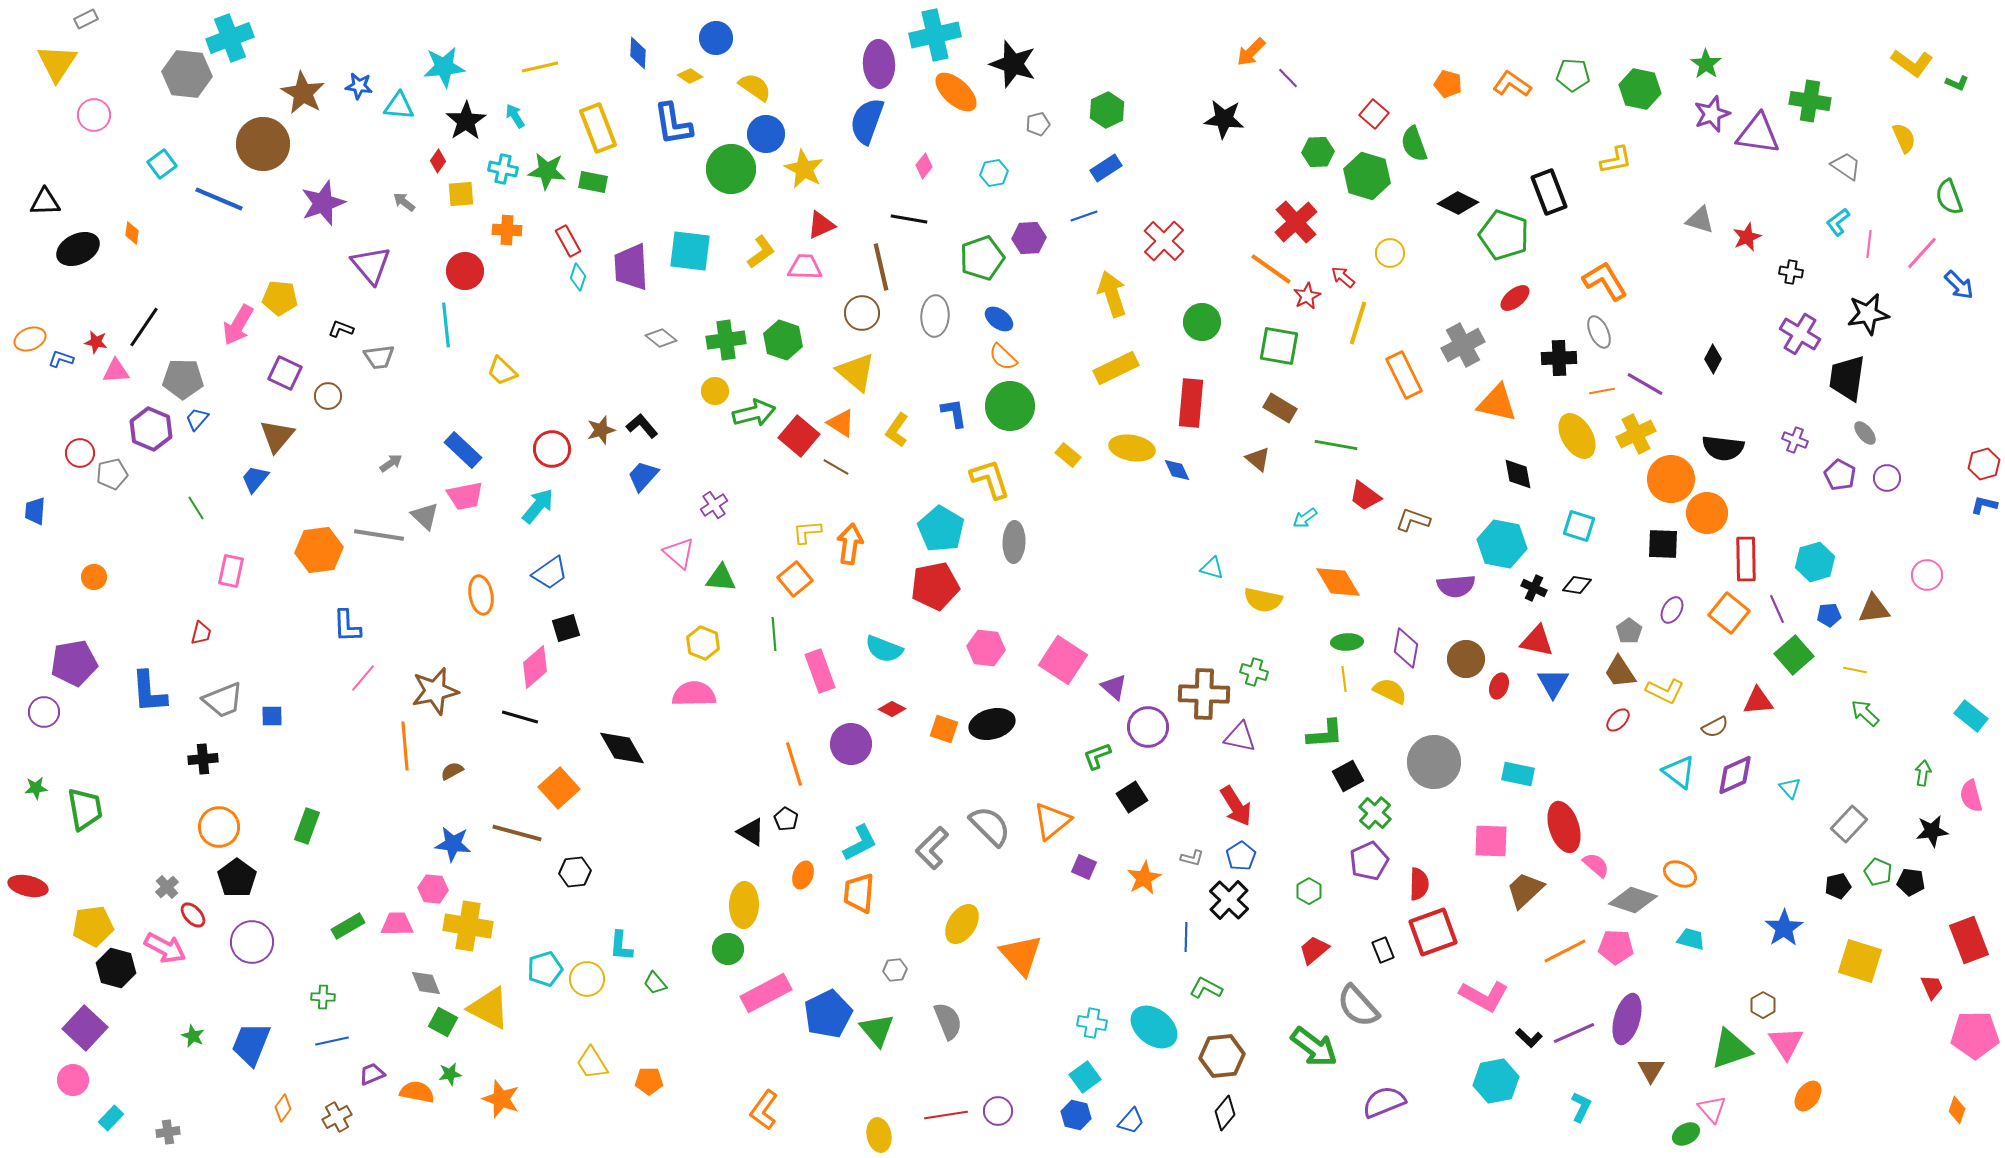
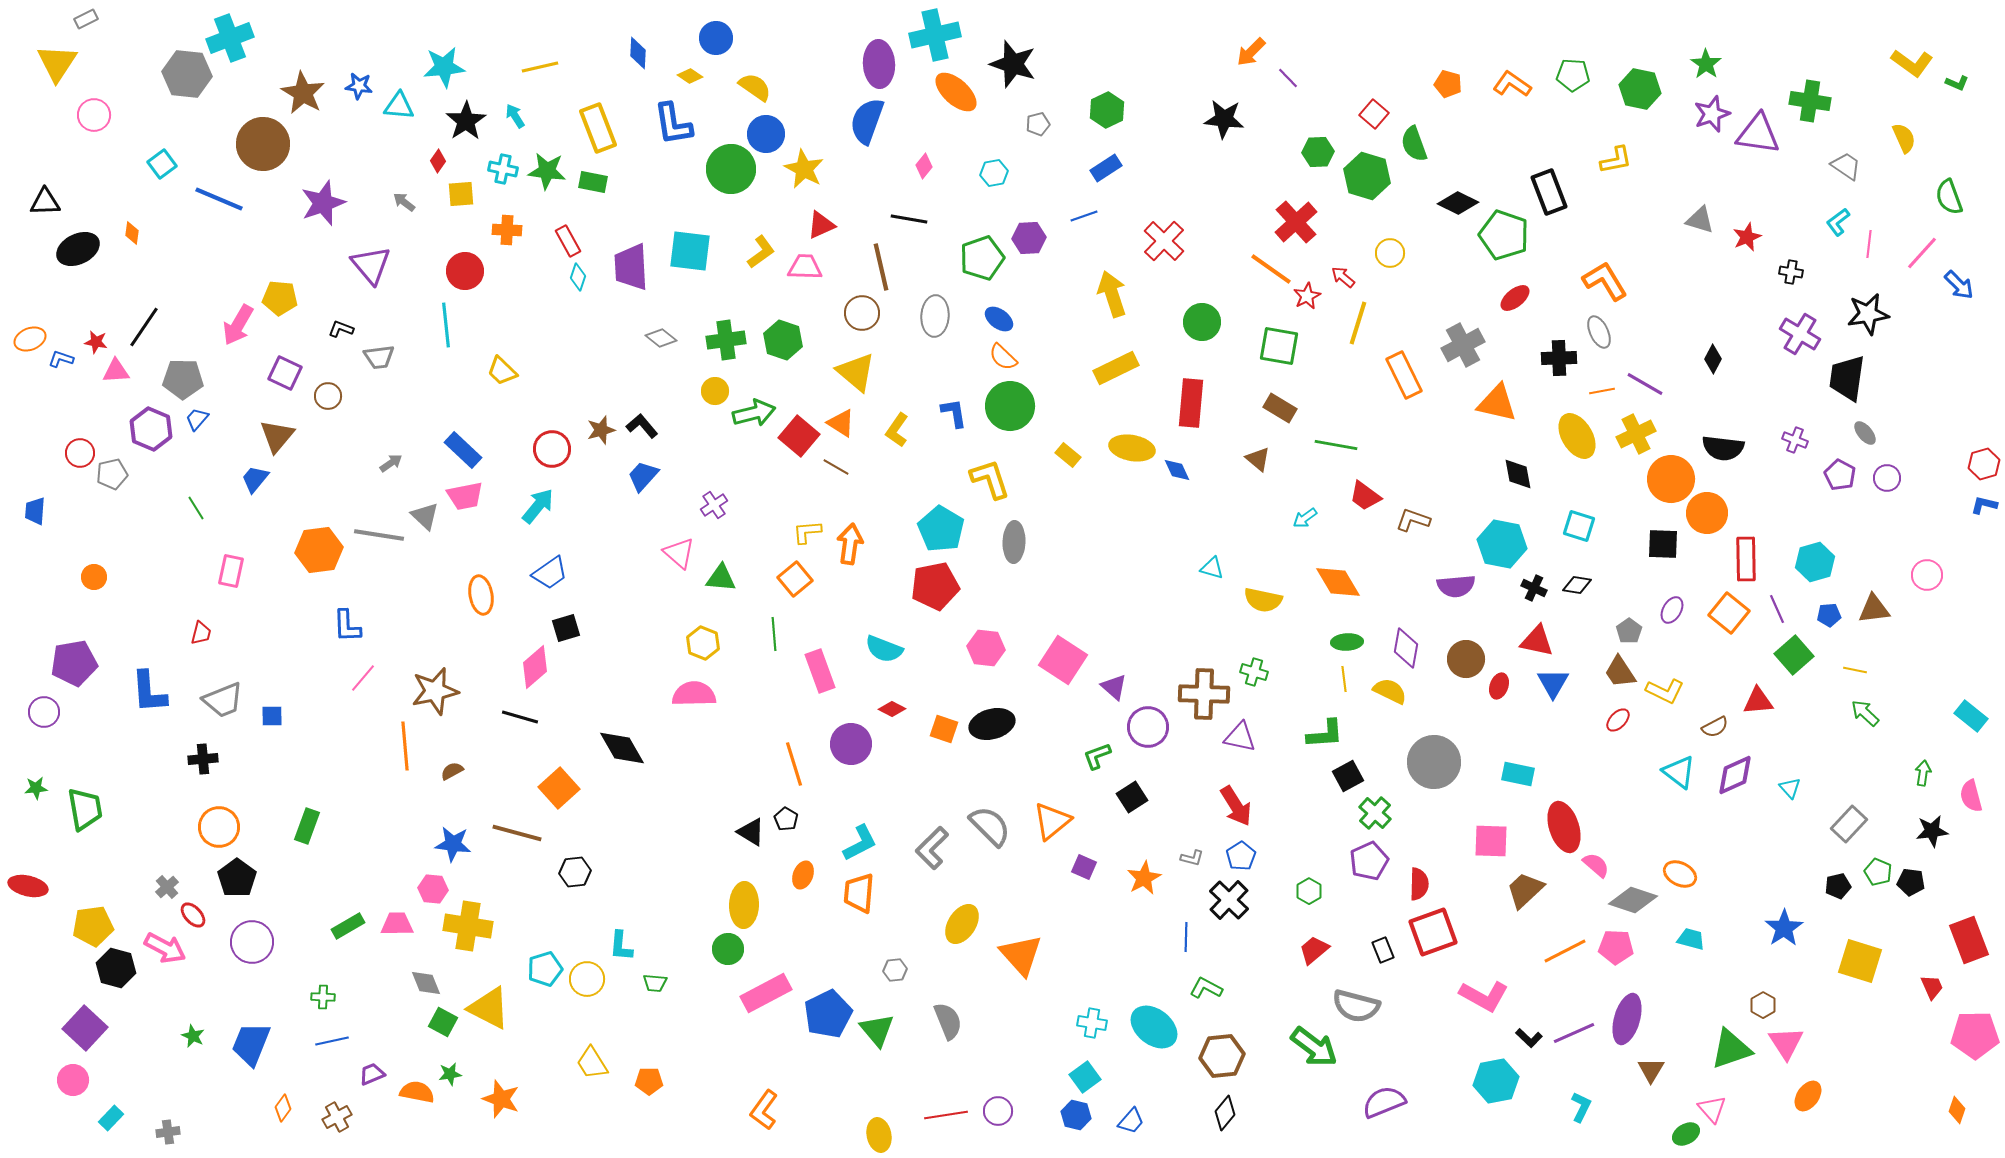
green trapezoid at (655, 983): rotated 45 degrees counterclockwise
gray semicircle at (1358, 1006): moved 2 px left; rotated 33 degrees counterclockwise
